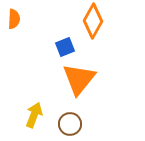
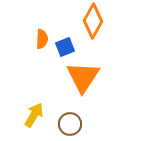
orange semicircle: moved 28 px right, 20 px down
orange triangle: moved 4 px right, 2 px up; rotated 6 degrees counterclockwise
yellow arrow: rotated 10 degrees clockwise
